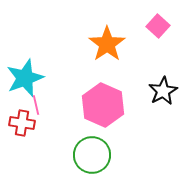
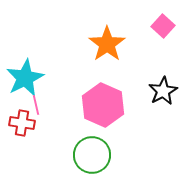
pink square: moved 5 px right
cyan star: rotated 6 degrees counterclockwise
